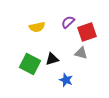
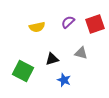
red square: moved 8 px right, 8 px up
green square: moved 7 px left, 7 px down
blue star: moved 2 px left
